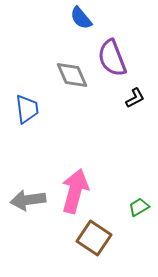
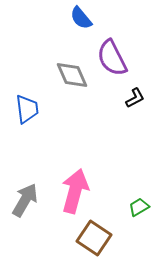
purple semicircle: rotated 6 degrees counterclockwise
gray arrow: moved 3 px left; rotated 128 degrees clockwise
